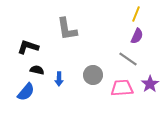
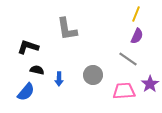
pink trapezoid: moved 2 px right, 3 px down
